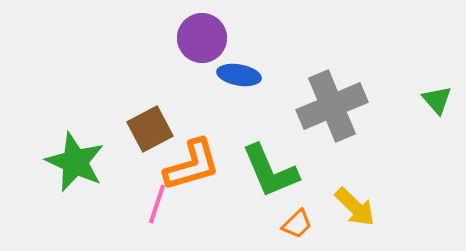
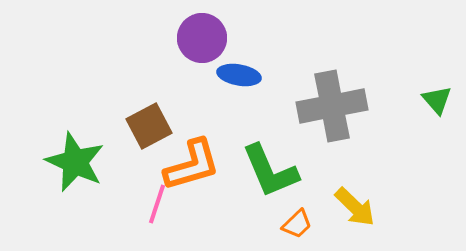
gray cross: rotated 12 degrees clockwise
brown square: moved 1 px left, 3 px up
